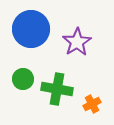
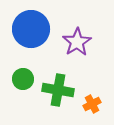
green cross: moved 1 px right, 1 px down
